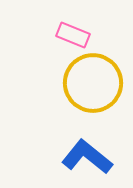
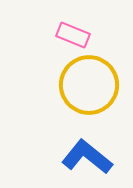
yellow circle: moved 4 px left, 2 px down
